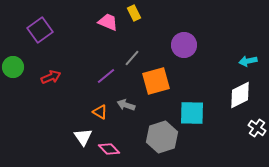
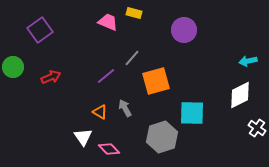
yellow rectangle: rotated 49 degrees counterclockwise
purple circle: moved 15 px up
gray arrow: moved 1 px left, 3 px down; rotated 42 degrees clockwise
